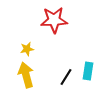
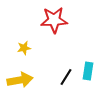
yellow star: moved 3 px left, 1 px up
yellow arrow: moved 6 px left, 5 px down; rotated 95 degrees clockwise
